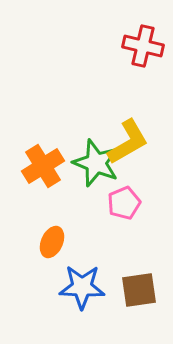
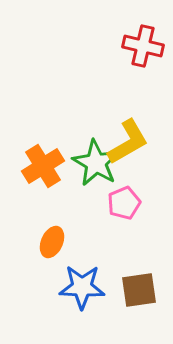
green star: rotated 9 degrees clockwise
